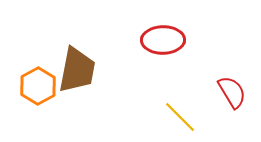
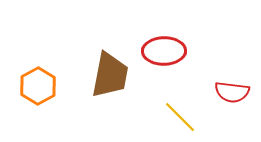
red ellipse: moved 1 px right, 11 px down
brown trapezoid: moved 33 px right, 5 px down
red semicircle: rotated 128 degrees clockwise
